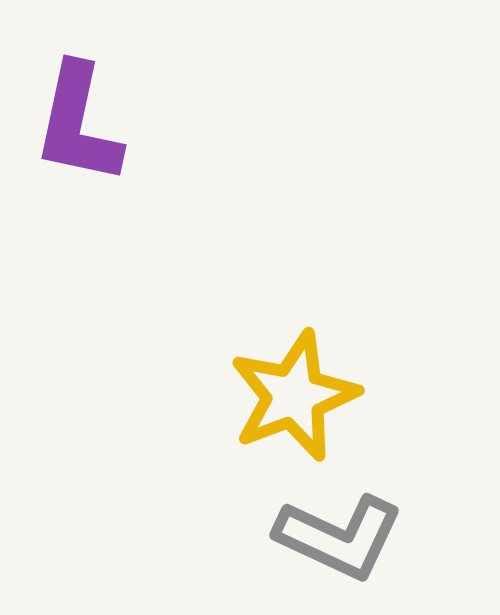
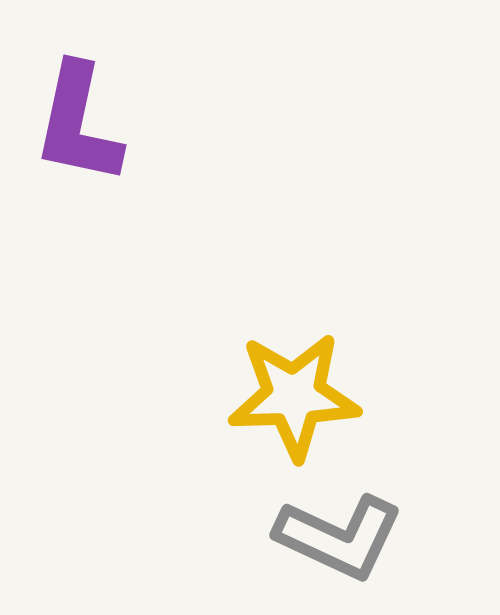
yellow star: rotated 19 degrees clockwise
